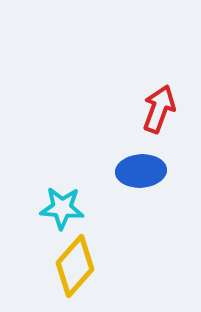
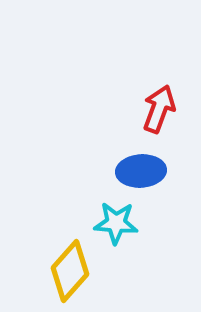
cyan star: moved 54 px right, 15 px down
yellow diamond: moved 5 px left, 5 px down
